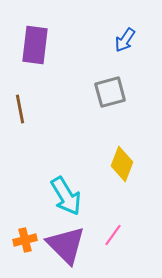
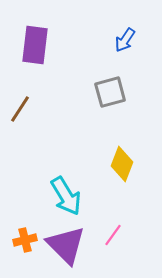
brown line: rotated 44 degrees clockwise
